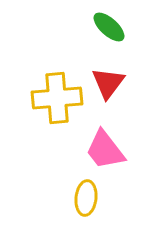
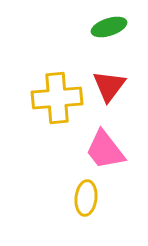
green ellipse: rotated 60 degrees counterclockwise
red triangle: moved 1 px right, 3 px down
